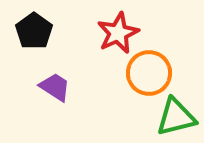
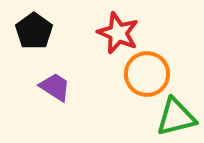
red star: rotated 24 degrees counterclockwise
orange circle: moved 2 px left, 1 px down
